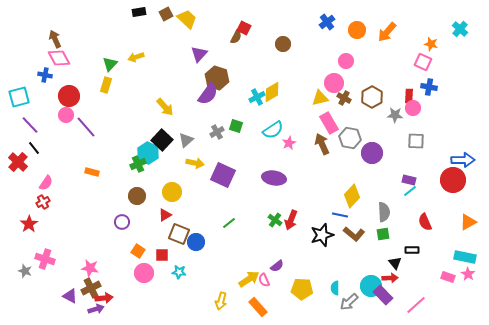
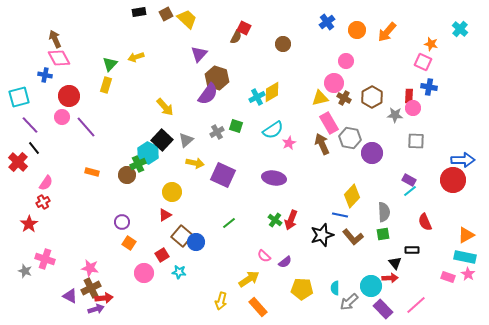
pink circle at (66, 115): moved 4 px left, 2 px down
purple rectangle at (409, 180): rotated 16 degrees clockwise
brown circle at (137, 196): moved 10 px left, 21 px up
orange triangle at (468, 222): moved 2 px left, 13 px down
brown square at (179, 234): moved 3 px right, 2 px down; rotated 20 degrees clockwise
brown L-shape at (354, 234): moved 1 px left, 3 px down; rotated 10 degrees clockwise
orange square at (138, 251): moved 9 px left, 8 px up
red square at (162, 255): rotated 32 degrees counterclockwise
purple semicircle at (277, 266): moved 8 px right, 4 px up
pink semicircle at (264, 280): moved 24 px up; rotated 24 degrees counterclockwise
purple rectangle at (383, 295): moved 14 px down
